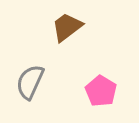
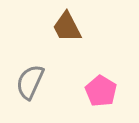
brown trapezoid: rotated 80 degrees counterclockwise
